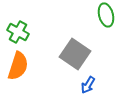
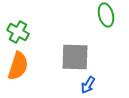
gray square: moved 3 px down; rotated 32 degrees counterclockwise
